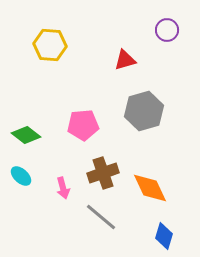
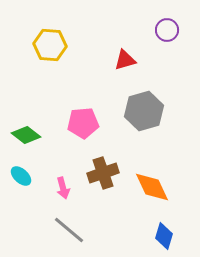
pink pentagon: moved 2 px up
orange diamond: moved 2 px right, 1 px up
gray line: moved 32 px left, 13 px down
